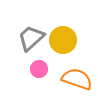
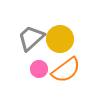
yellow circle: moved 3 px left, 1 px up
orange semicircle: moved 11 px left, 9 px up; rotated 124 degrees clockwise
